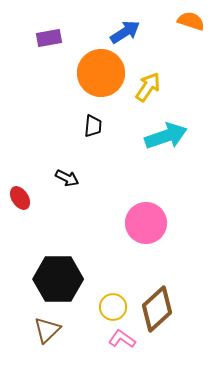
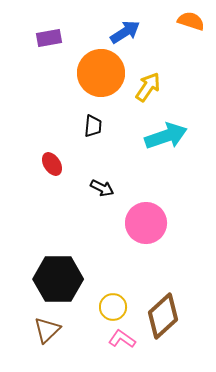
black arrow: moved 35 px right, 10 px down
red ellipse: moved 32 px right, 34 px up
brown diamond: moved 6 px right, 7 px down
